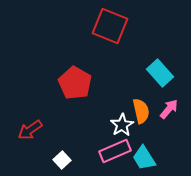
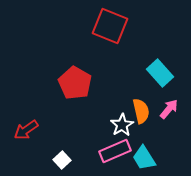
red arrow: moved 4 px left
